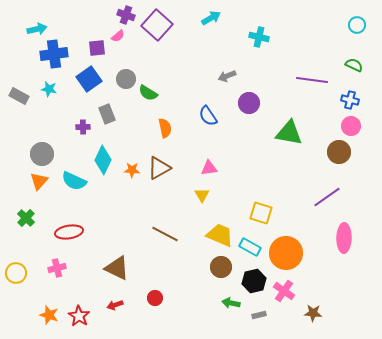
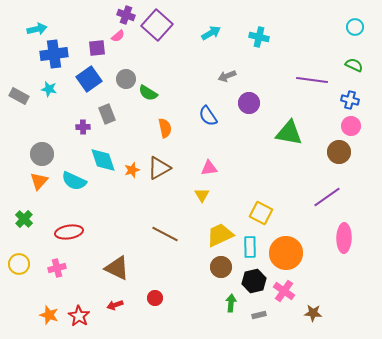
cyan arrow at (211, 18): moved 15 px down
cyan circle at (357, 25): moved 2 px left, 2 px down
cyan diamond at (103, 160): rotated 44 degrees counterclockwise
orange star at (132, 170): rotated 21 degrees counterclockwise
yellow square at (261, 213): rotated 10 degrees clockwise
green cross at (26, 218): moved 2 px left, 1 px down
yellow trapezoid at (220, 235): rotated 48 degrees counterclockwise
cyan rectangle at (250, 247): rotated 60 degrees clockwise
yellow circle at (16, 273): moved 3 px right, 9 px up
green arrow at (231, 303): rotated 84 degrees clockwise
